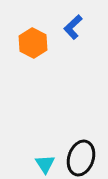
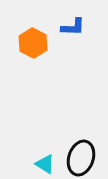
blue L-shape: rotated 135 degrees counterclockwise
cyan triangle: rotated 25 degrees counterclockwise
